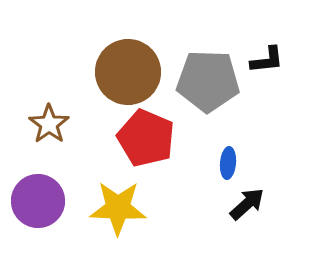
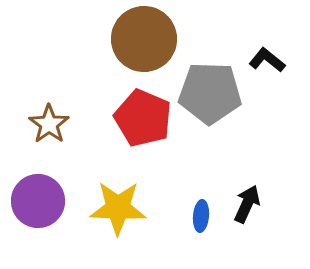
black L-shape: rotated 135 degrees counterclockwise
brown circle: moved 16 px right, 33 px up
gray pentagon: moved 2 px right, 12 px down
red pentagon: moved 3 px left, 20 px up
blue ellipse: moved 27 px left, 53 px down
black arrow: rotated 24 degrees counterclockwise
